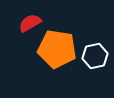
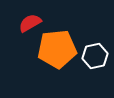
orange pentagon: rotated 15 degrees counterclockwise
